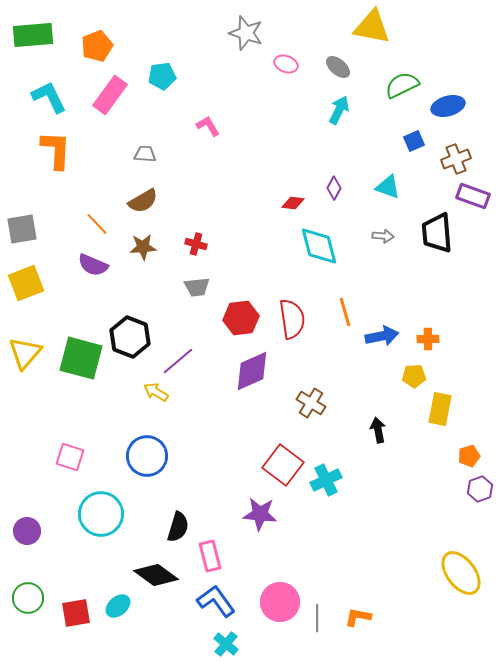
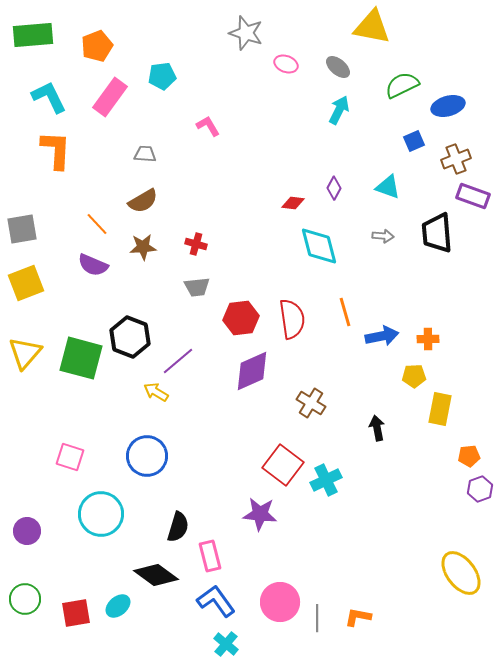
pink rectangle at (110, 95): moved 2 px down
black arrow at (378, 430): moved 1 px left, 2 px up
orange pentagon at (469, 456): rotated 10 degrees clockwise
green circle at (28, 598): moved 3 px left, 1 px down
